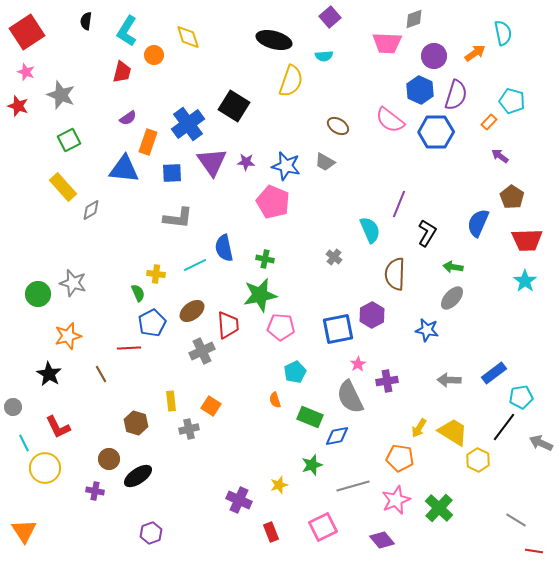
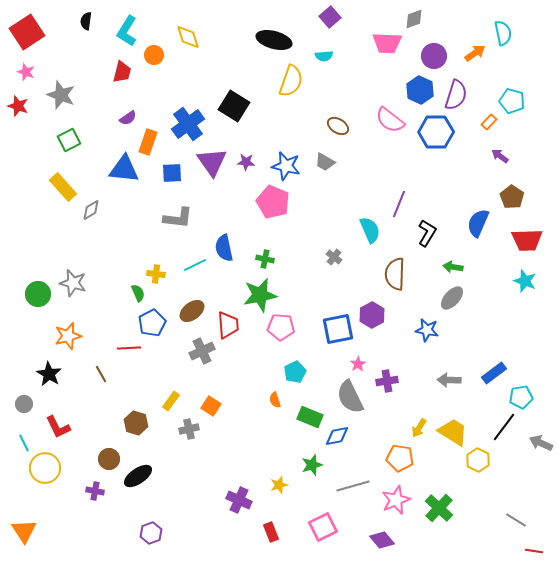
cyan star at (525, 281): rotated 15 degrees counterclockwise
yellow rectangle at (171, 401): rotated 42 degrees clockwise
gray circle at (13, 407): moved 11 px right, 3 px up
